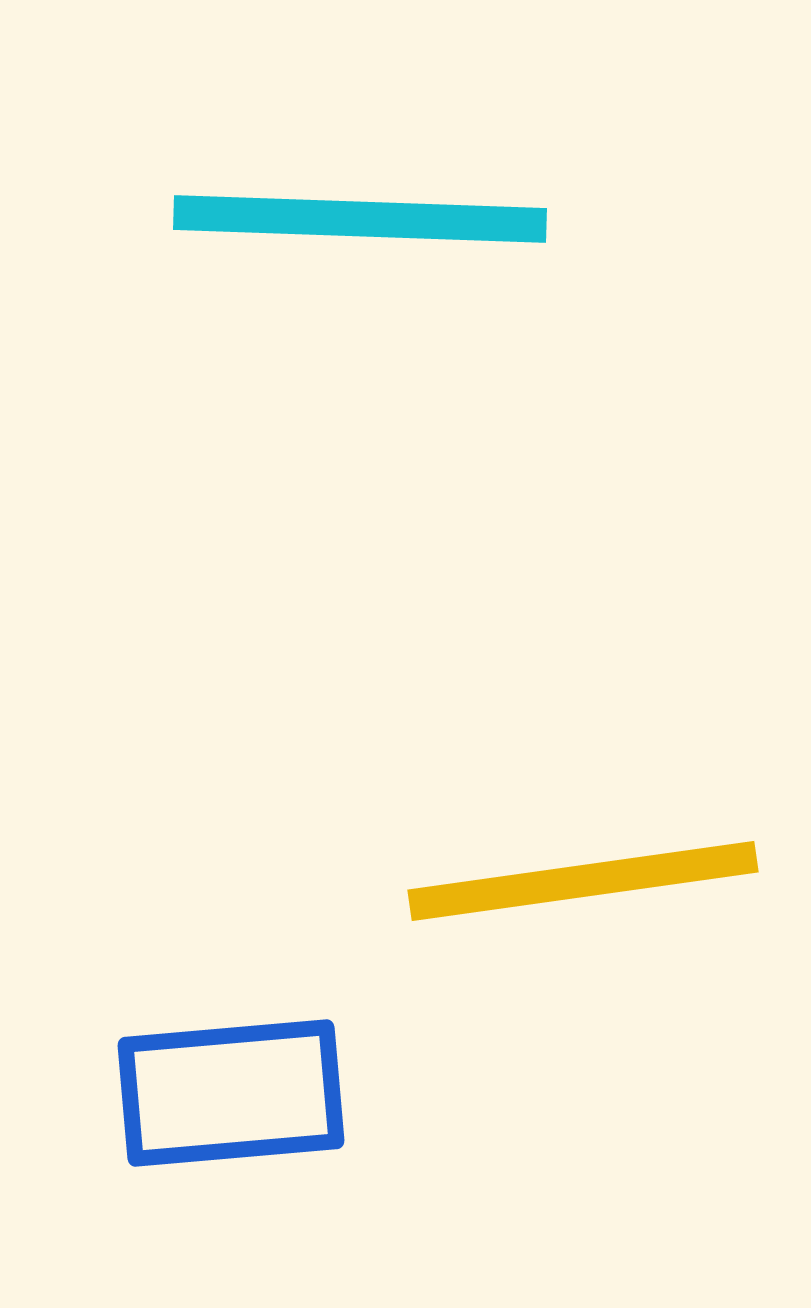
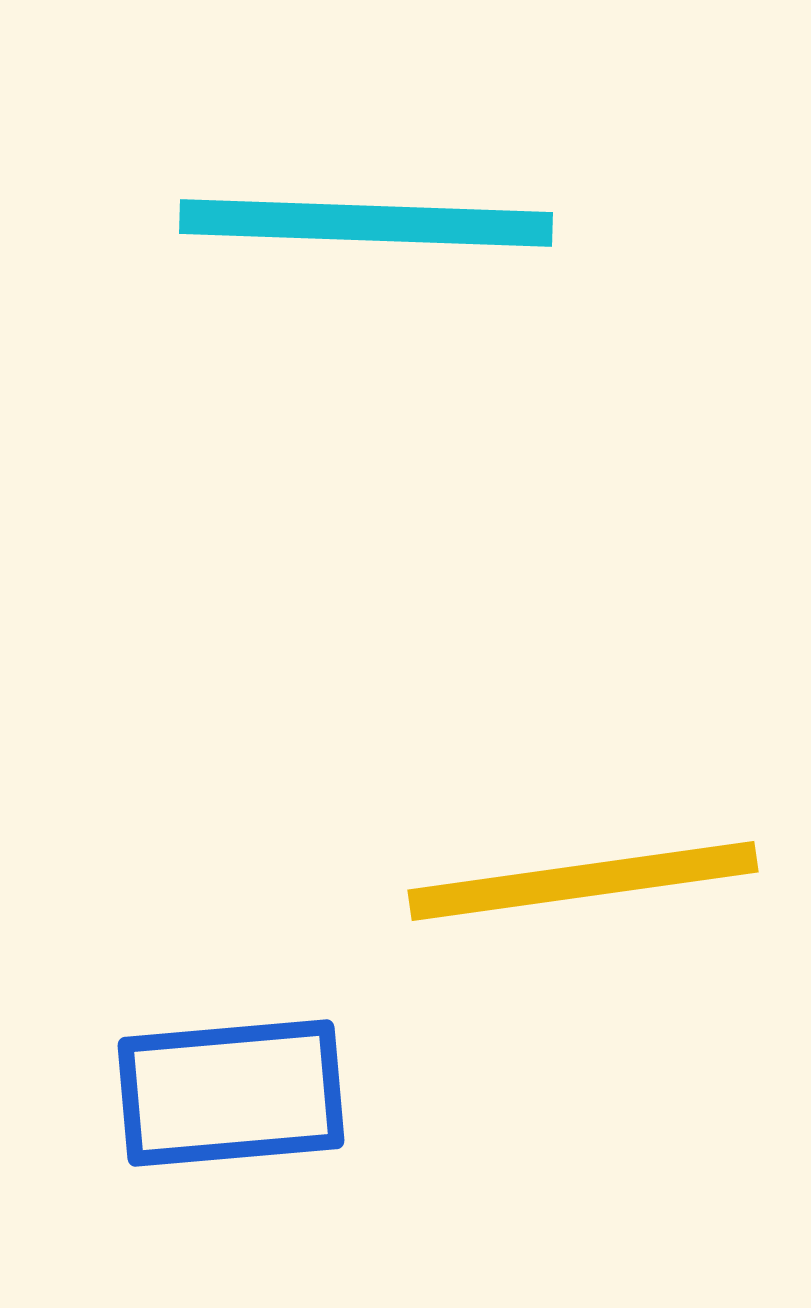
cyan line: moved 6 px right, 4 px down
